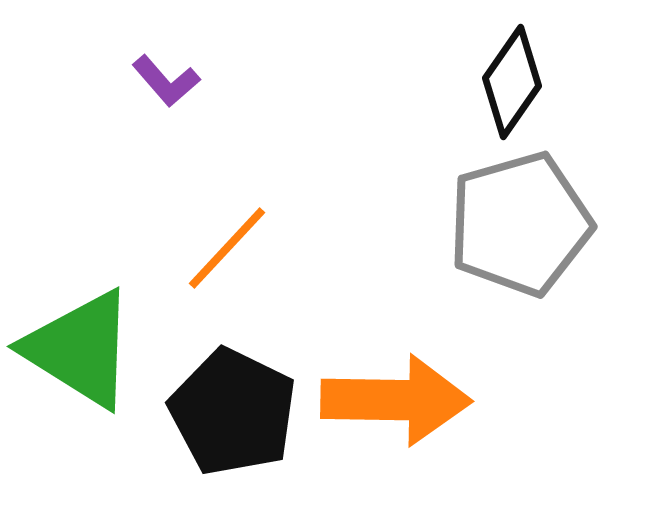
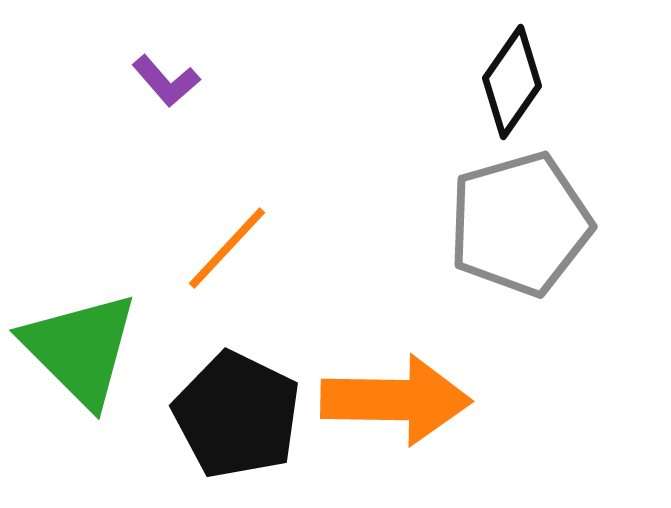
green triangle: rotated 13 degrees clockwise
black pentagon: moved 4 px right, 3 px down
